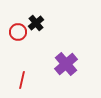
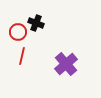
black cross: rotated 28 degrees counterclockwise
red line: moved 24 px up
